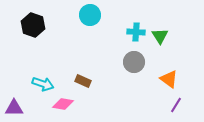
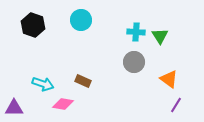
cyan circle: moved 9 px left, 5 px down
